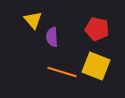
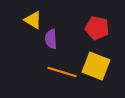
yellow triangle: rotated 18 degrees counterclockwise
red pentagon: moved 1 px up
purple semicircle: moved 1 px left, 2 px down
